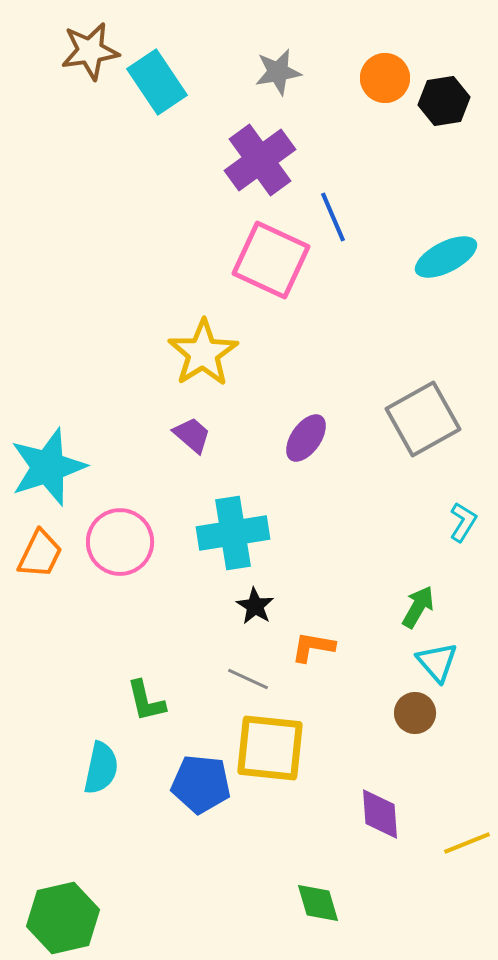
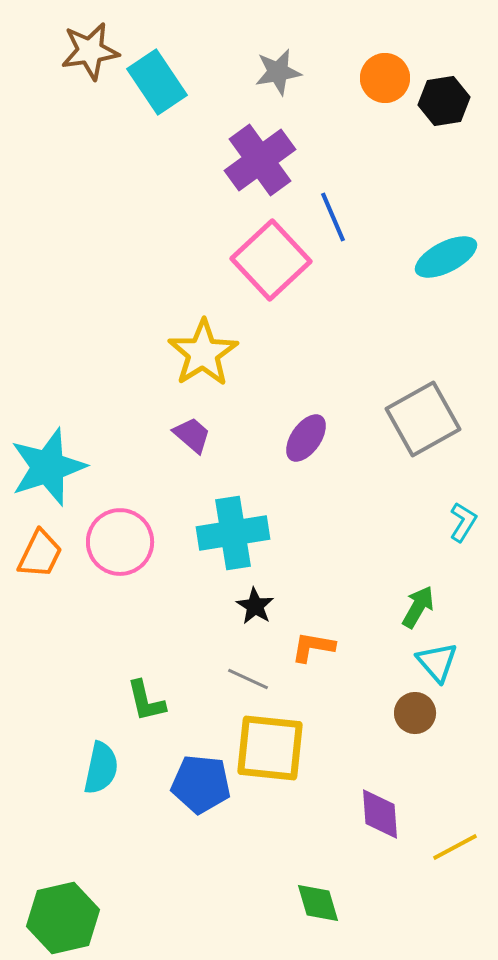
pink square: rotated 22 degrees clockwise
yellow line: moved 12 px left, 4 px down; rotated 6 degrees counterclockwise
